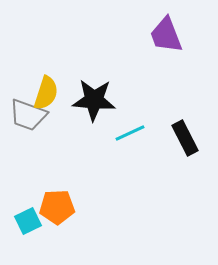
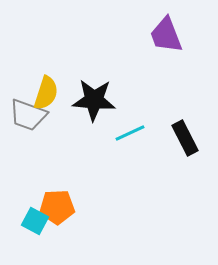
cyan square: moved 7 px right; rotated 36 degrees counterclockwise
